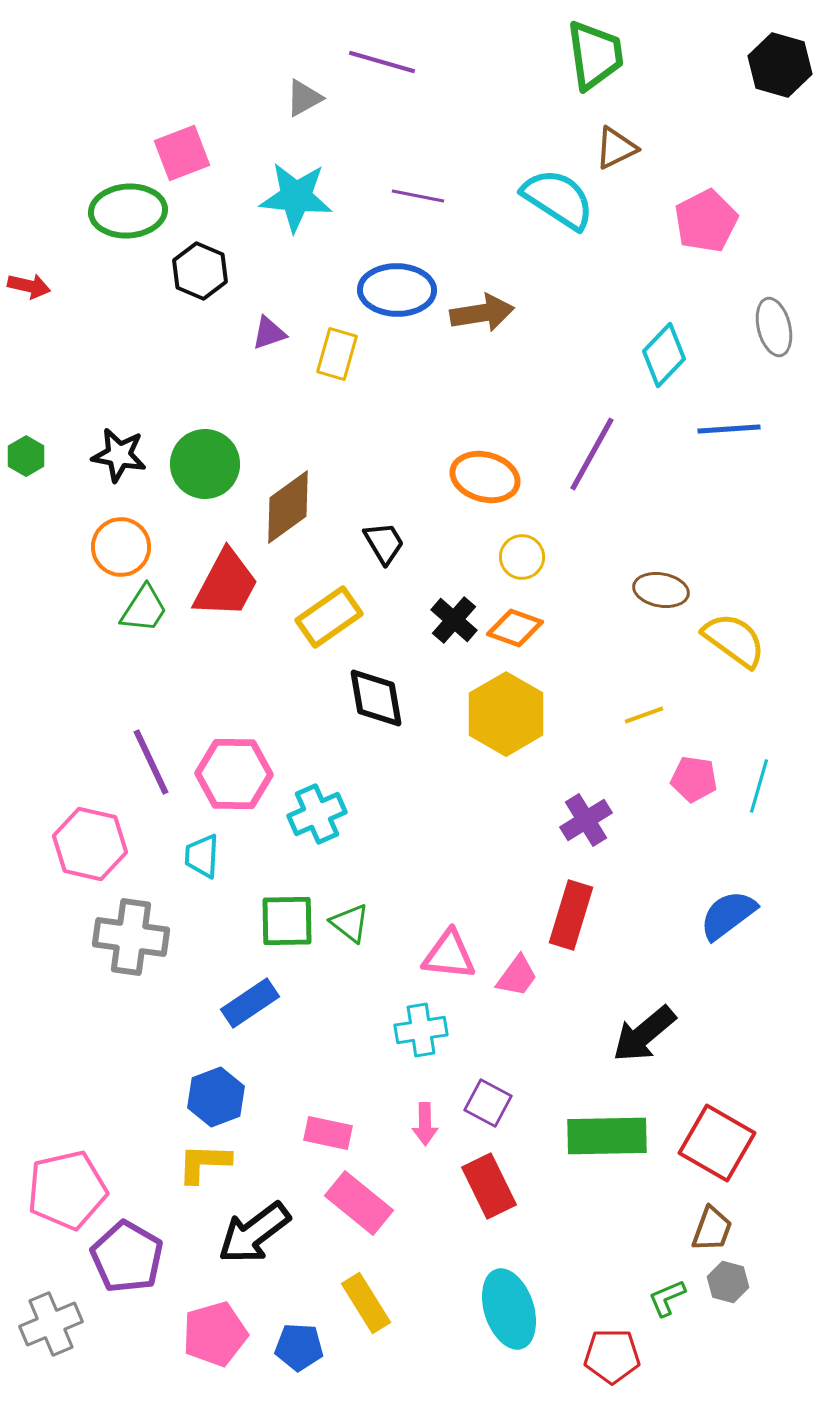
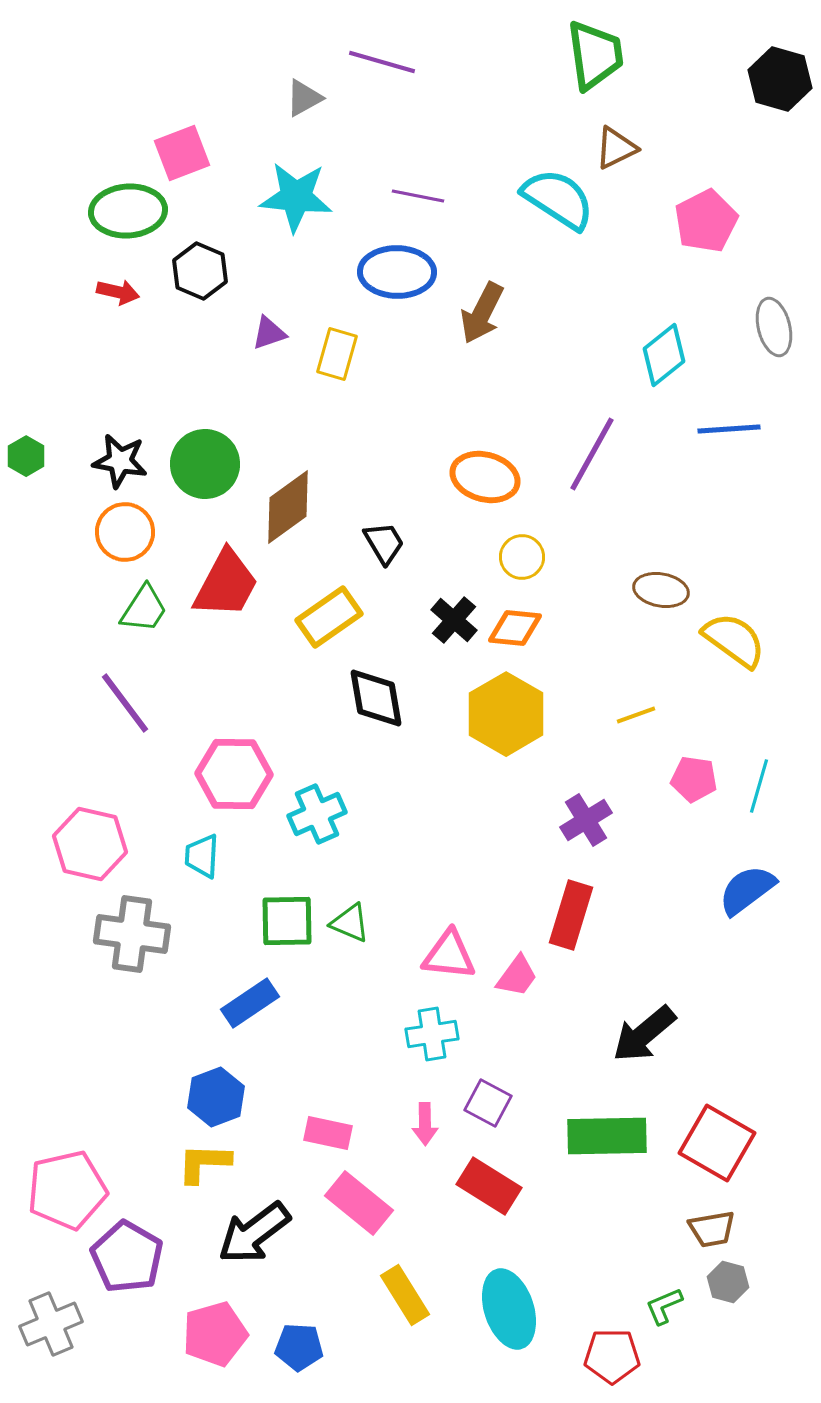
black hexagon at (780, 65): moved 14 px down
red arrow at (29, 286): moved 89 px right, 6 px down
blue ellipse at (397, 290): moved 18 px up
brown arrow at (482, 313): rotated 126 degrees clockwise
cyan diamond at (664, 355): rotated 8 degrees clockwise
black star at (119, 455): moved 1 px right, 6 px down
orange circle at (121, 547): moved 4 px right, 15 px up
orange diamond at (515, 628): rotated 14 degrees counterclockwise
yellow line at (644, 715): moved 8 px left
purple line at (151, 762): moved 26 px left, 59 px up; rotated 12 degrees counterclockwise
blue semicircle at (728, 915): moved 19 px right, 25 px up
green triangle at (350, 923): rotated 15 degrees counterclockwise
gray cross at (131, 937): moved 1 px right, 3 px up
cyan cross at (421, 1030): moved 11 px right, 4 px down
red rectangle at (489, 1186): rotated 32 degrees counterclockwise
brown trapezoid at (712, 1229): rotated 60 degrees clockwise
green L-shape at (667, 1298): moved 3 px left, 8 px down
yellow rectangle at (366, 1303): moved 39 px right, 8 px up
